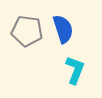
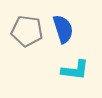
cyan L-shape: rotated 76 degrees clockwise
